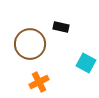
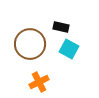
cyan square: moved 17 px left, 14 px up
